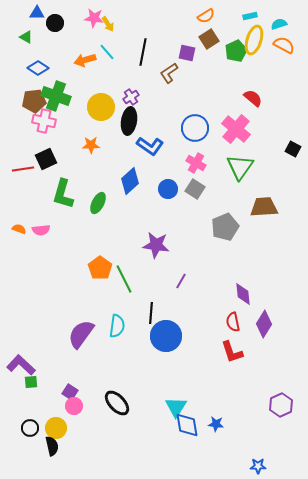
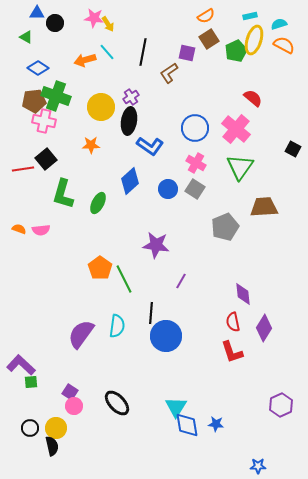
black square at (46, 159): rotated 15 degrees counterclockwise
purple diamond at (264, 324): moved 4 px down
